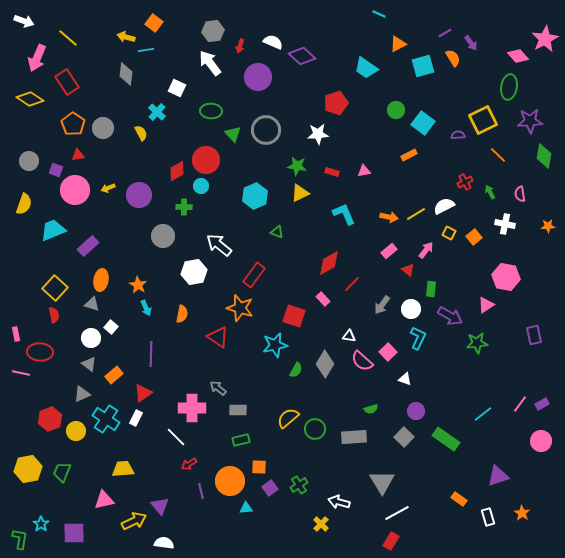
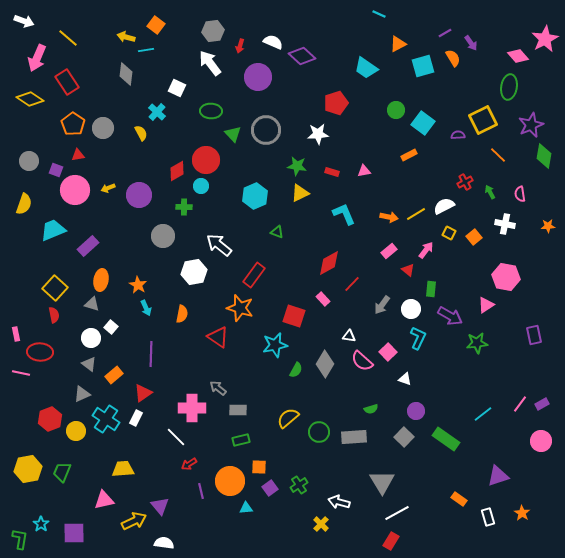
orange square at (154, 23): moved 2 px right, 2 px down
purple star at (530, 121): moved 1 px right, 4 px down; rotated 20 degrees counterclockwise
green circle at (315, 429): moved 4 px right, 3 px down
